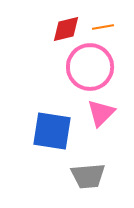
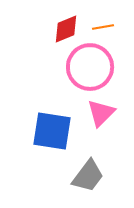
red diamond: rotated 8 degrees counterclockwise
gray trapezoid: rotated 48 degrees counterclockwise
